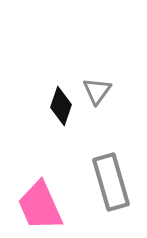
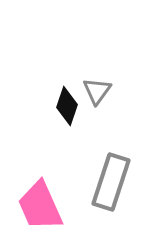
black diamond: moved 6 px right
gray rectangle: rotated 34 degrees clockwise
